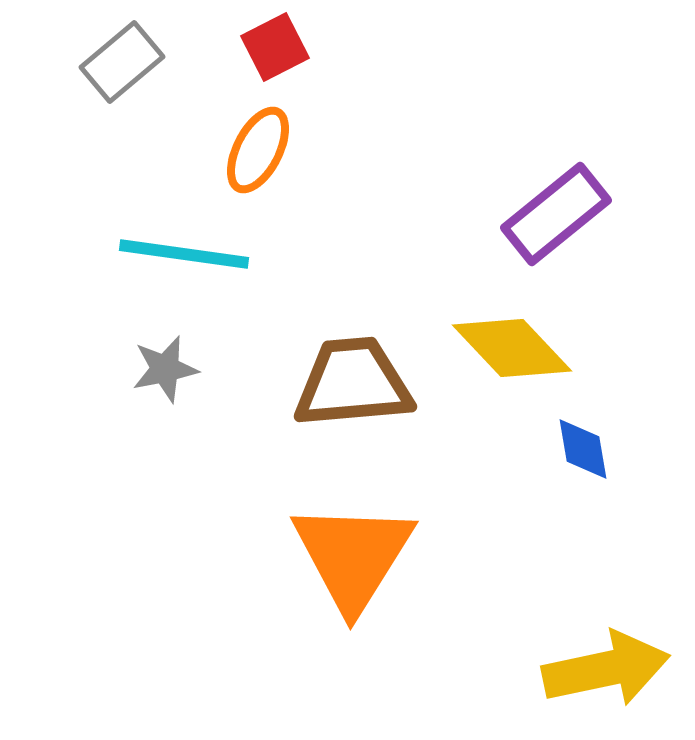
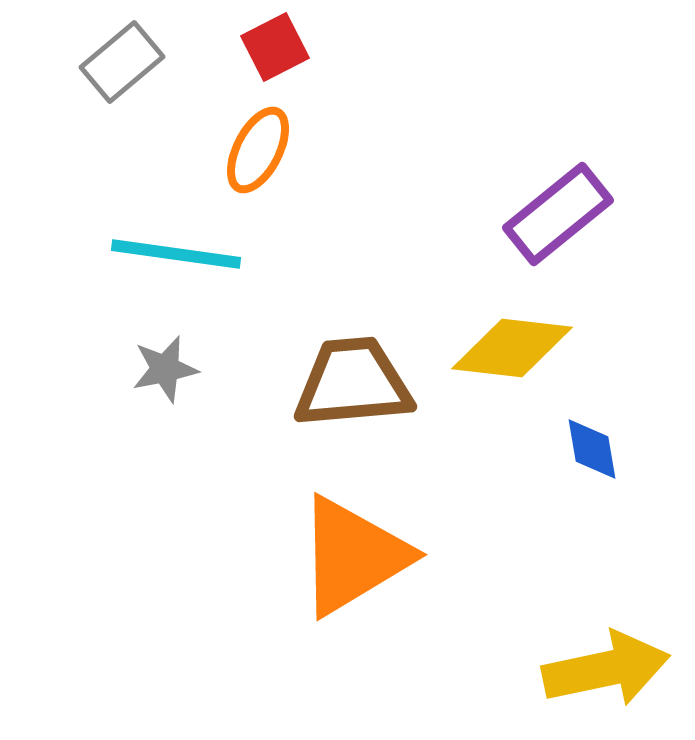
purple rectangle: moved 2 px right
cyan line: moved 8 px left
yellow diamond: rotated 40 degrees counterclockwise
blue diamond: moved 9 px right
orange triangle: rotated 27 degrees clockwise
